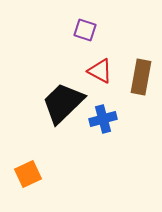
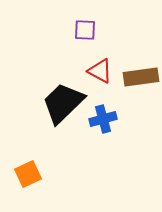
purple square: rotated 15 degrees counterclockwise
brown rectangle: rotated 72 degrees clockwise
